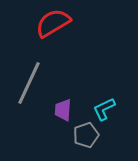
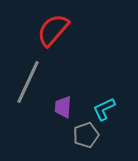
red semicircle: moved 7 px down; rotated 18 degrees counterclockwise
gray line: moved 1 px left, 1 px up
purple trapezoid: moved 3 px up
